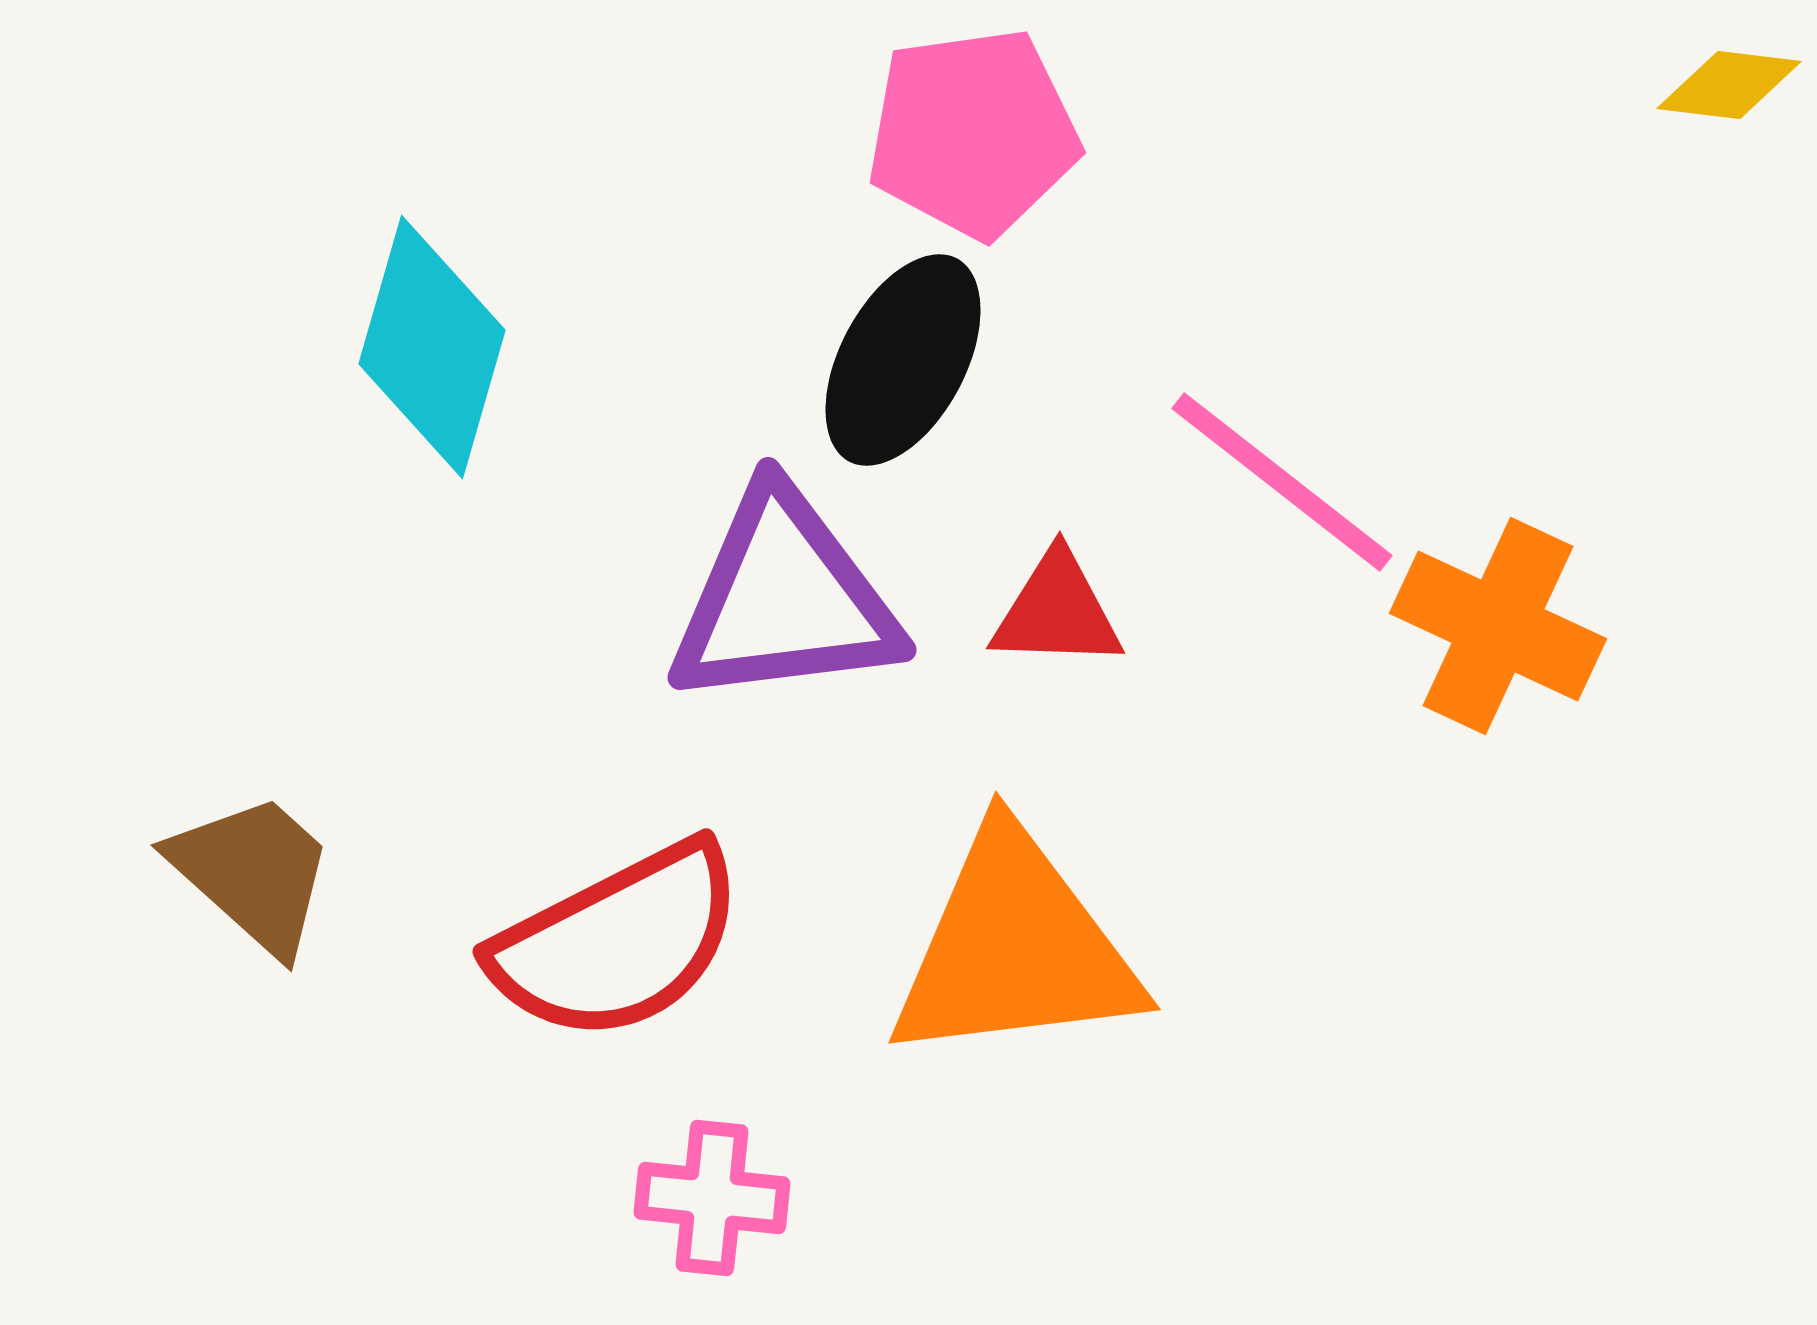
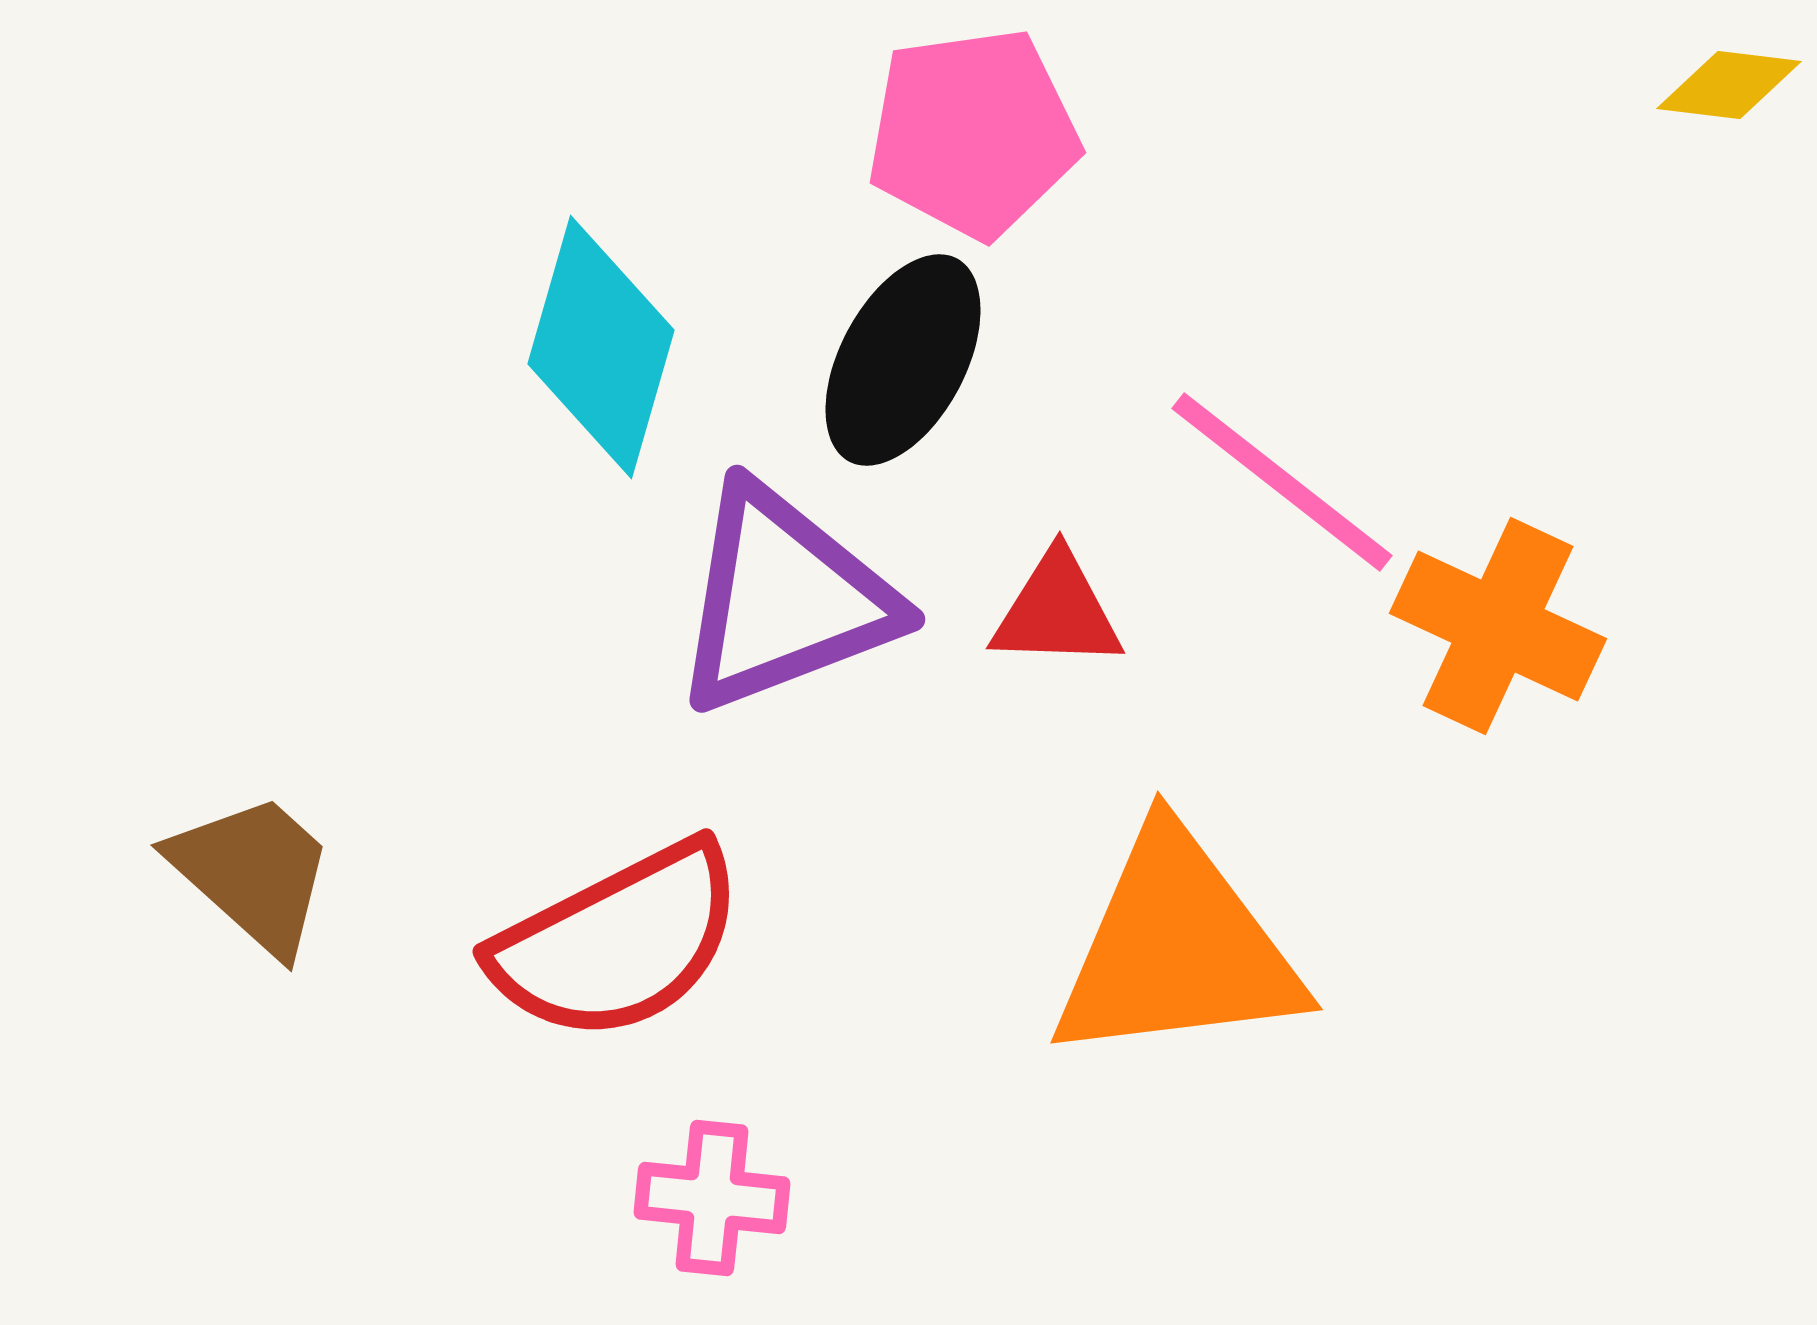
cyan diamond: moved 169 px right
purple triangle: rotated 14 degrees counterclockwise
orange triangle: moved 162 px right
